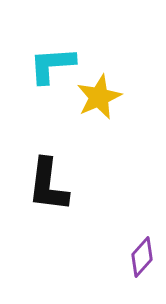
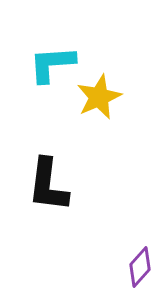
cyan L-shape: moved 1 px up
purple diamond: moved 2 px left, 10 px down
